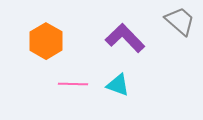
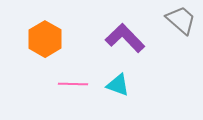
gray trapezoid: moved 1 px right, 1 px up
orange hexagon: moved 1 px left, 2 px up
